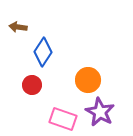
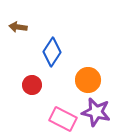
blue diamond: moved 9 px right
purple star: moved 4 px left; rotated 16 degrees counterclockwise
pink rectangle: rotated 8 degrees clockwise
